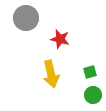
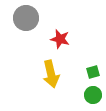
green square: moved 3 px right
